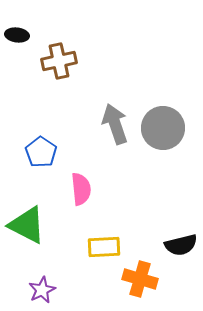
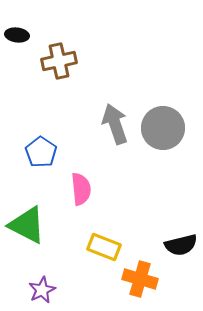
yellow rectangle: rotated 24 degrees clockwise
